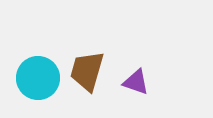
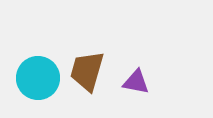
purple triangle: rotated 8 degrees counterclockwise
